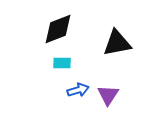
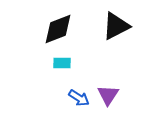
black triangle: moved 1 px left, 17 px up; rotated 16 degrees counterclockwise
blue arrow: moved 1 px right, 8 px down; rotated 50 degrees clockwise
